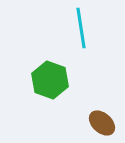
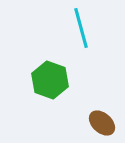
cyan line: rotated 6 degrees counterclockwise
